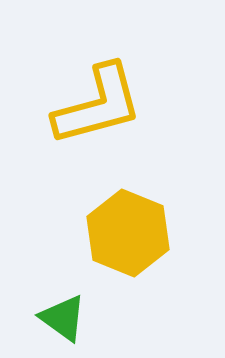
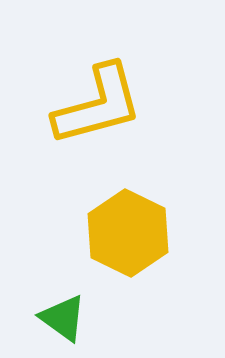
yellow hexagon: rotated 4 degrees clockwise
